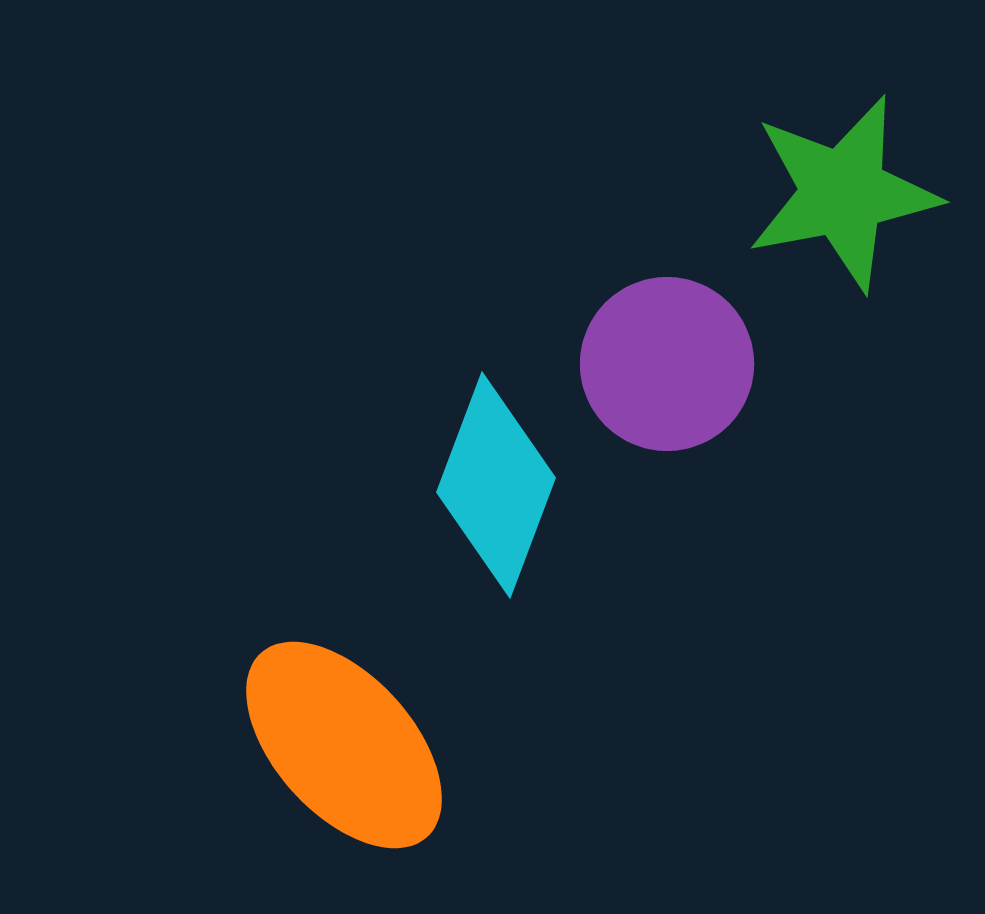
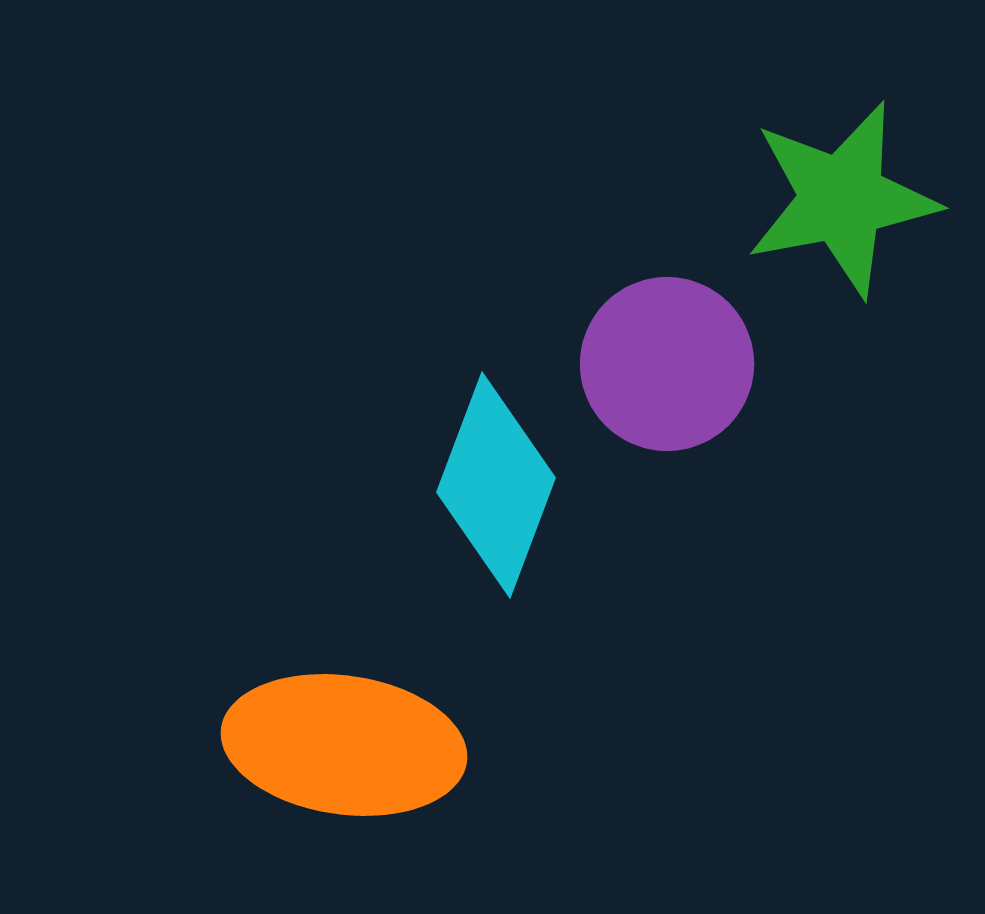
green star: moved 1 px left, 6 px down
orange ellipse: rotated 40 degrees counterclockwise
